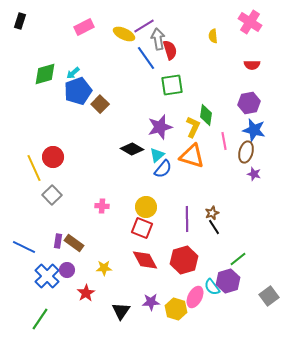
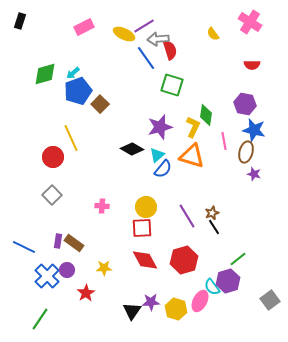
yellow semicircle at (213, 36): moved 2 px up; rotated 32 degrees counterclockwise
gray arrow at (158, 39): rotated 85 degrees counterclockwise
green square at (172, 85): rotated 25 degrees clockwise
purple hexagon at (249, 103): moved 4 px left, 1 px down; rotated 20 degrees clockwise
yellow line at (34, 168): moved 37 px right, 30 px up
purple line at (187, 219): moved 3 px up; rotated 30 degrees counterclockwise
red square at (142, 228): rotated 25 degrees counterclockwise
gray square at (269, 296): moved 1 px right, 4 px down
pink ellipse at (195, 297): moved 5 px right, 4 px down
black triangle at (121, 311): moved 11 px right
